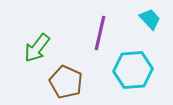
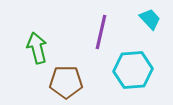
purple line: moved 1 px right, 1 px up
green arrow: rotated 128 degrees clockwise
brown pentagon: rotated 24 degrees counterclockwise
